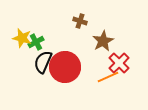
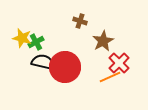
black semicircle: rotated 80 degrees clockwise
orange line: moved 2 px right
